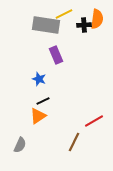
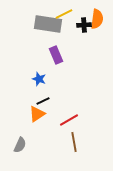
gray rectangle: moved 2 px right, 1 px up
orange triangle: moved 1 px left, 2 px up
red line: moved 25 px left, 1 px up
brown line: rotated 36 degrees counterclockwise
